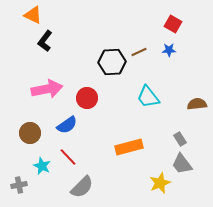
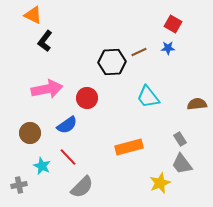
blue star: moved 1 px left, 2 px up
